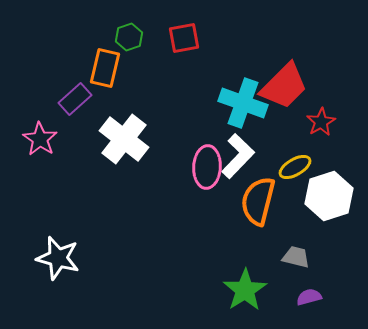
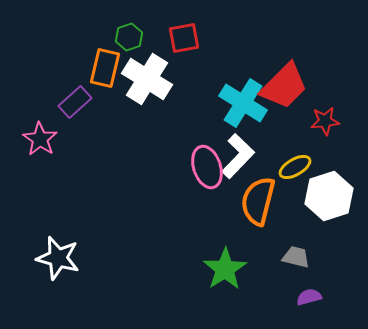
purple rectangle: moved 3 px down
cyan cross: rotated 12 degrees clockwise
red star: moved 4 px right, 1 px up; rotated 24 degrees clockwise
white cross: moved 23 px right, 60 px up; rotated 6 degrees counterclockwise
pink ellipse: rotated 21 degrees counterclockwise
green star: moved 20 px left, 21 px up
